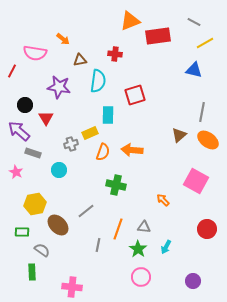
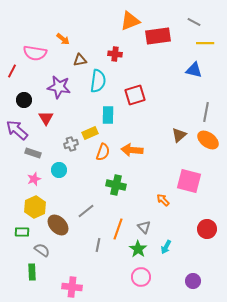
yellow line at (205, 43): rotated 30 degrees clockwise
black circle at (25, 105): moved 1 px left, 5 px up
gray line at (202, 112): moved 4 px right
purple arrow at (19, 131): moved 2 px left, 1 px up
pink star at (16, 172): moved 18 px right, 7 px down; rotated 24 degrees clockwise
pink square at (196, 181): moved 7 px left; rotated 15 degrees counterclockwise
yellow hexagon at (35, 204): moved 3 px down; rotated 15 degrees counterclockwise
gray triangle at (144, 227): rotated 40 degrees clockwise
